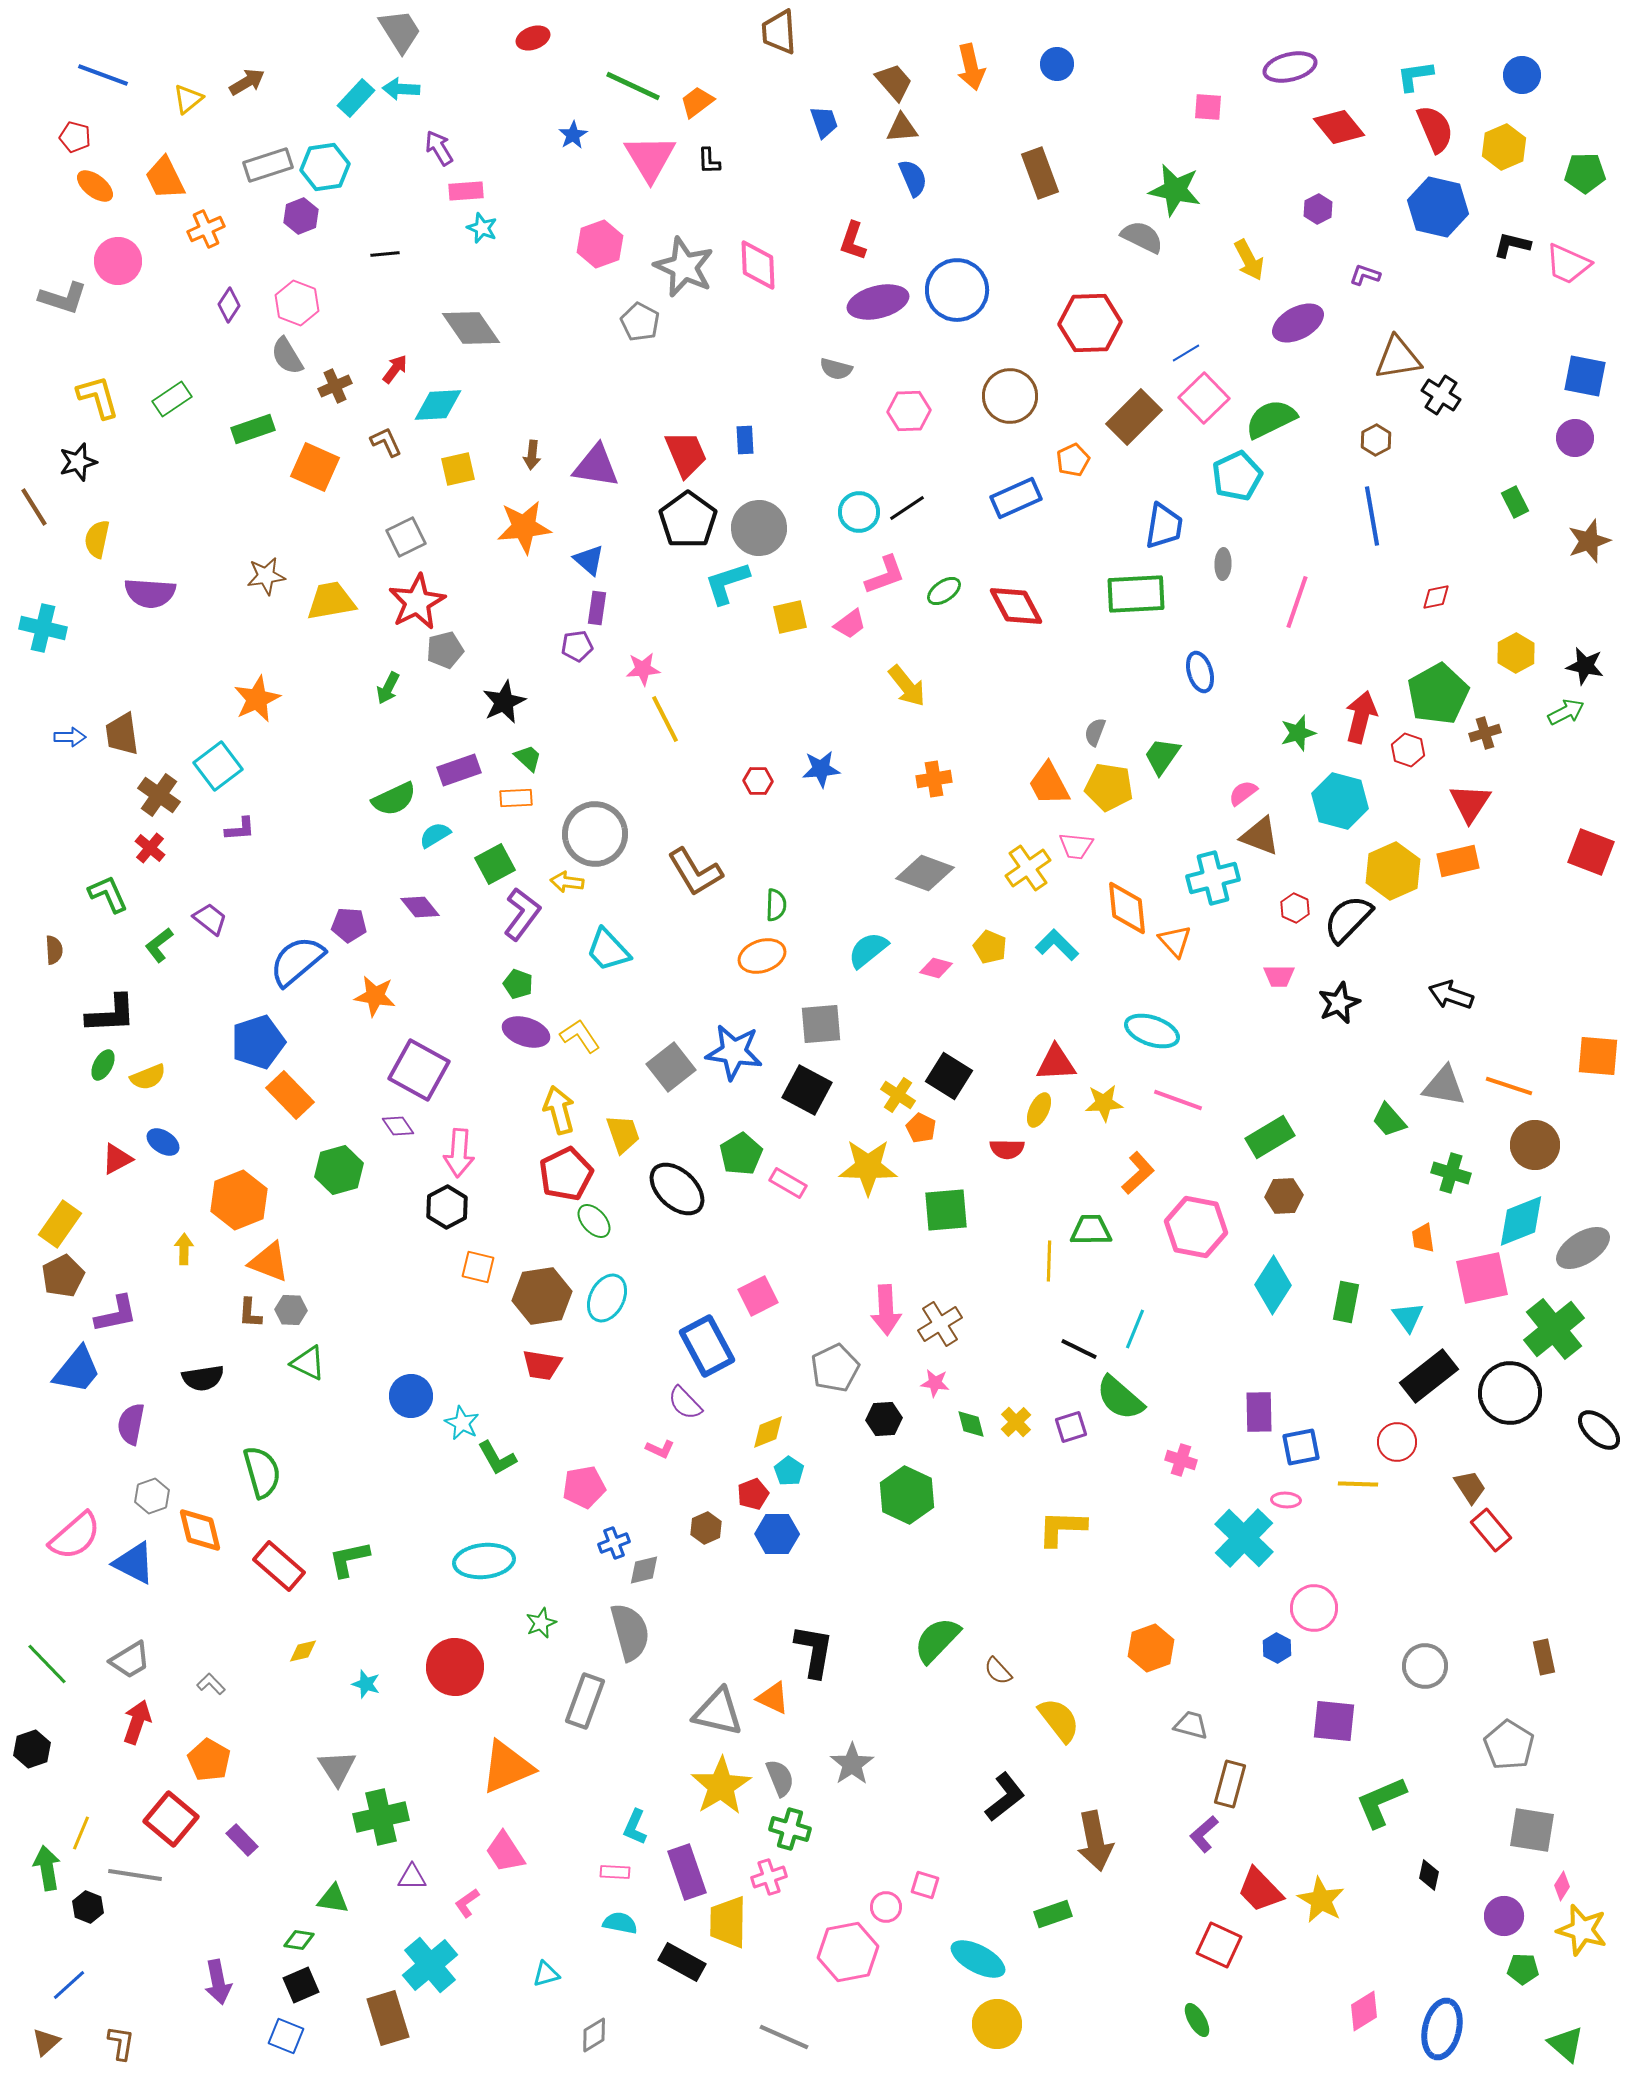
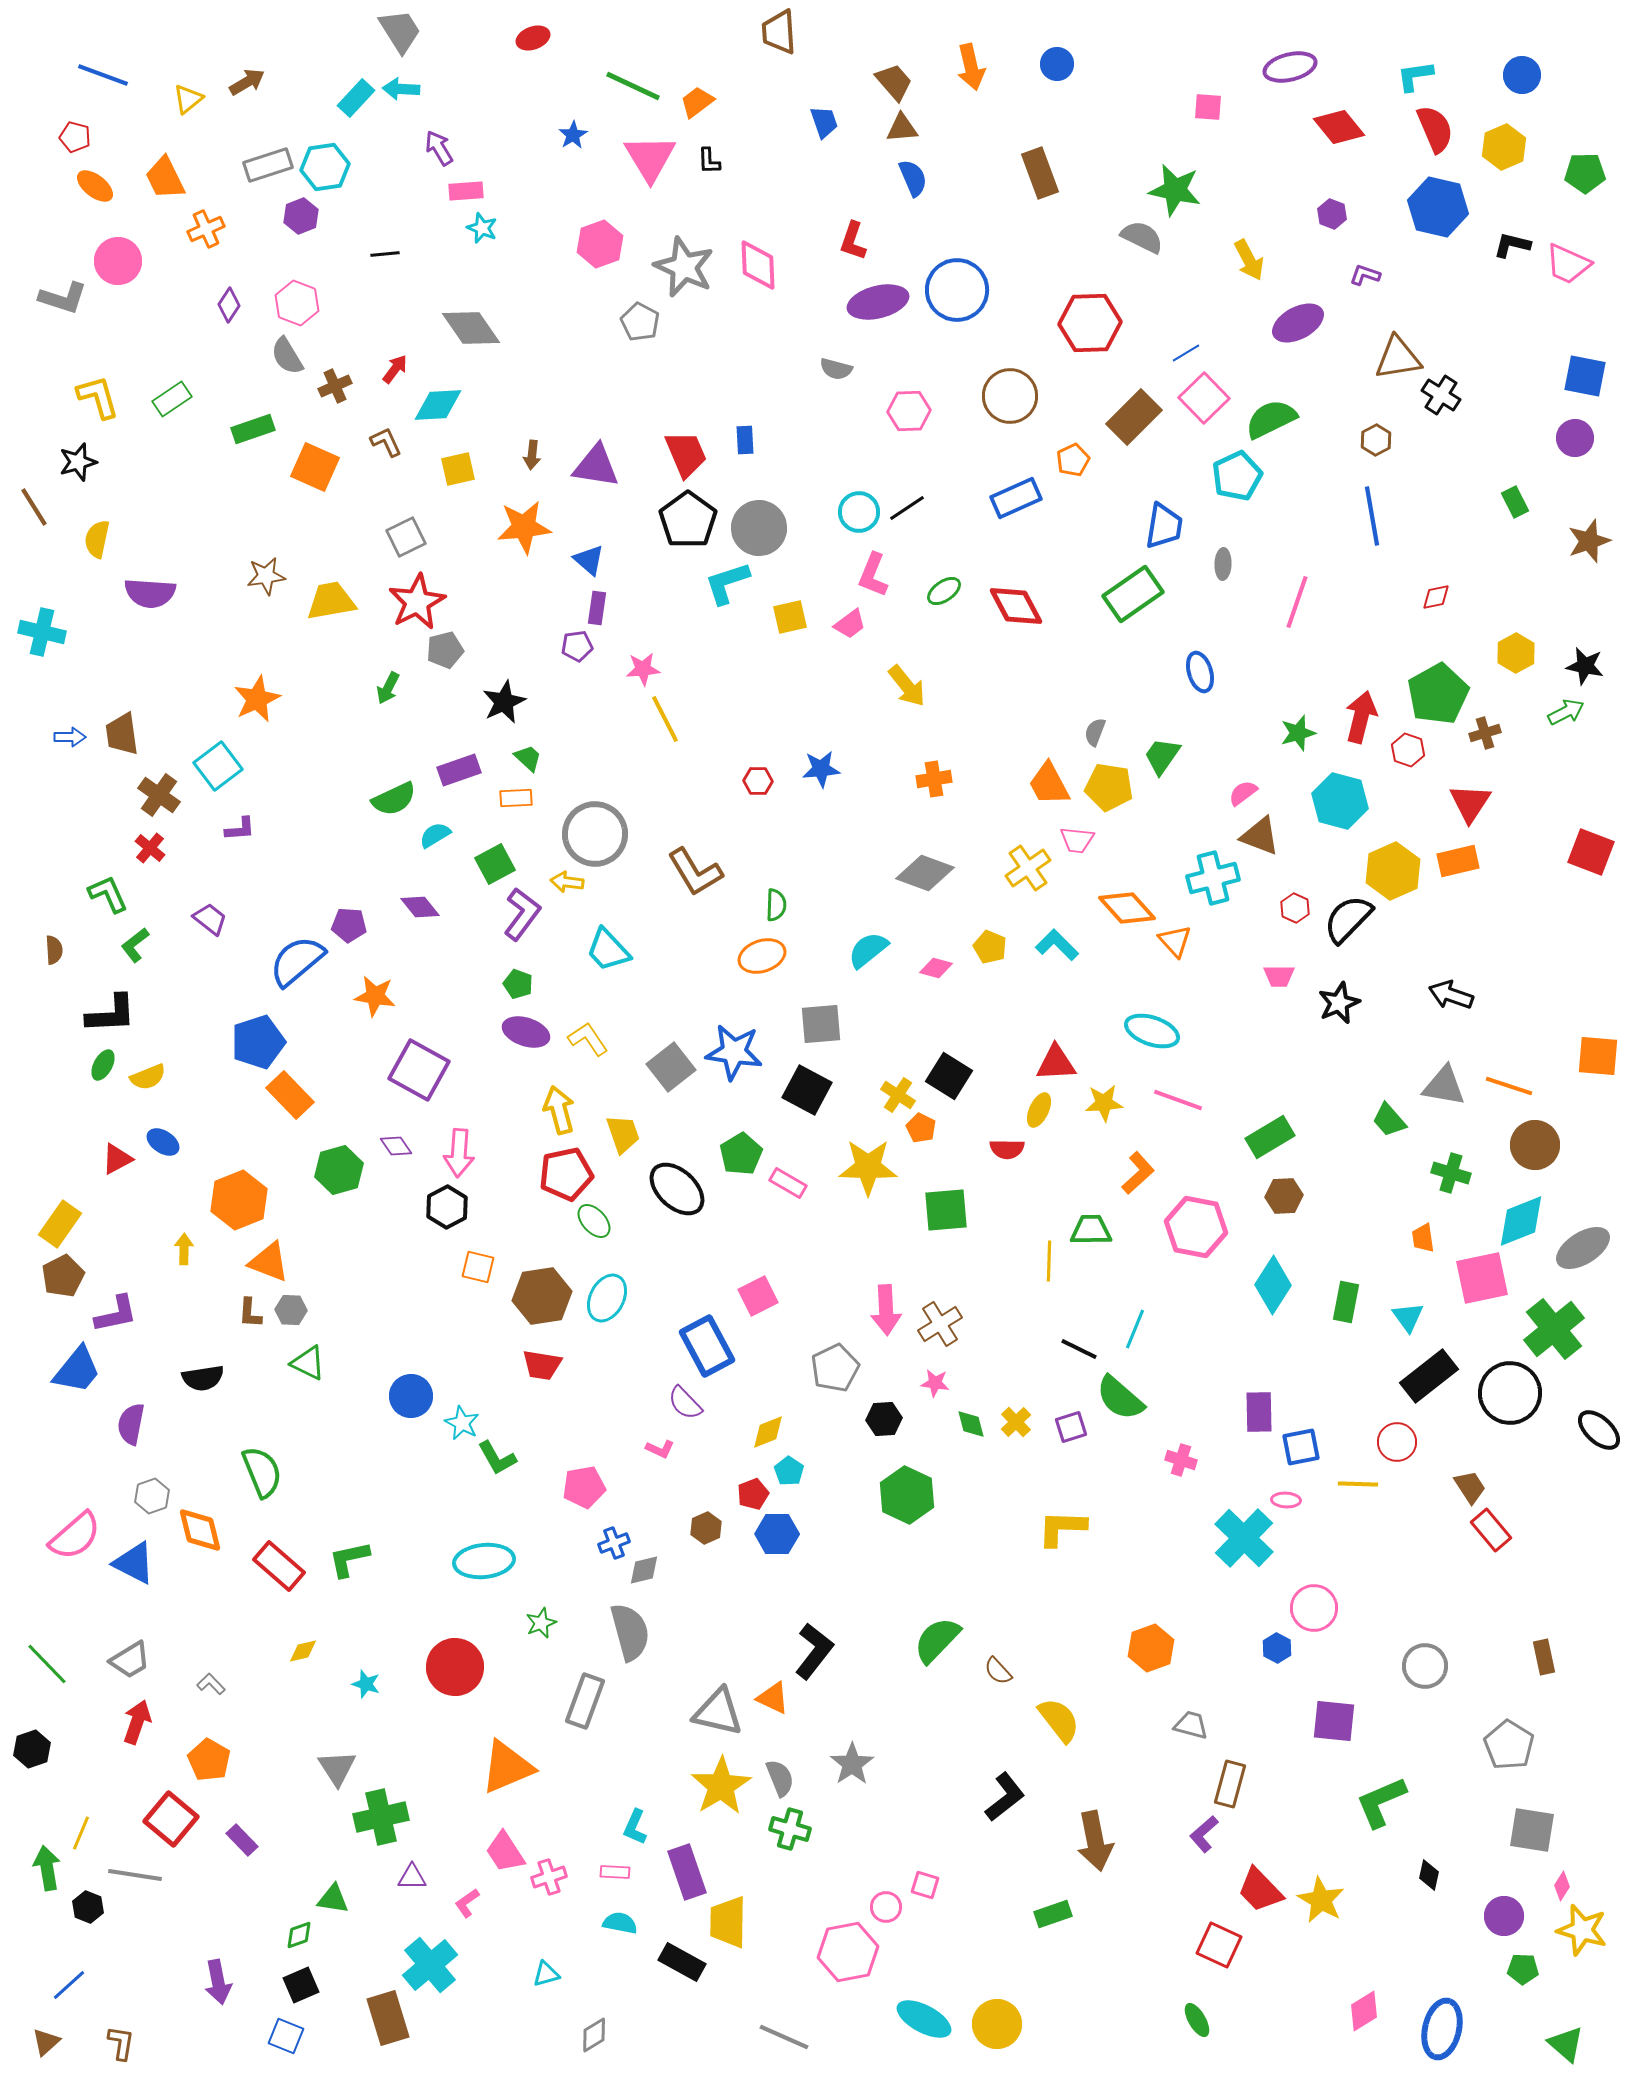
purple hexagon at (1318, 209): moved 14 px right, 5 px down; rotated 12 degrees counterclockwise
pink L-shape at (885, 575): moved 12 px left; rotated 132 degrees clockwise
green rectangle at (1136, 594): moved 3 px left; rotated 32 degrees counterclockwise
cyan cross at (43, 628): moved 1 px left, 4 px down
pink trapezoid at (1076, 846): moved 1 px right, 6 px up
orange diamond at (1127, 908): rotated 36 degrees counterclockwise
green L-shape at (159, 945): moved 24 px left
yellow L-shape at (580, 1036): moved 8 px right, 3 px down
purple diamond at (398, 1126): moved 2 px left, 20 px down
red pentagon at (566, 1174): rotated 14 degrees clockwise
green semicircle at (262, 1472): rotated 6 degrees counterclockwise
black L-shape at (814, 1651): rotated 28 degrees clockwise
pink cross at (769, 1877): moved 220 px left
green diamond at (299, 1940): moved 5 px up; rotated 28 degrees counterclockwise
cyan ellipse at (978, 1959): moved 54 px left, 60 px down
